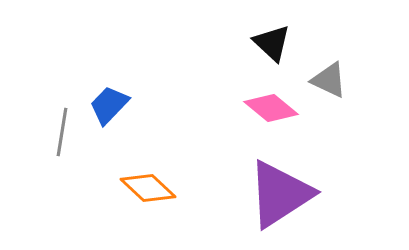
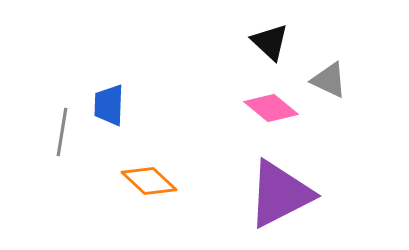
black triangle: moved 2 px left, 1 px up
blue trapezoid: rotated 42 degrees counterclockwise
orange diamond: moved 1 px right, 7 px up
purple triangle: rotated 6 degrees clockwise
